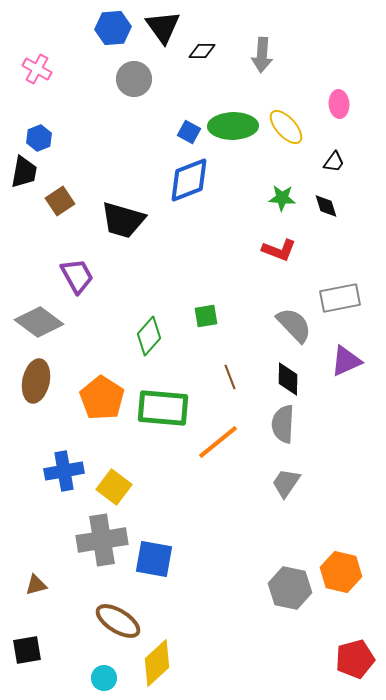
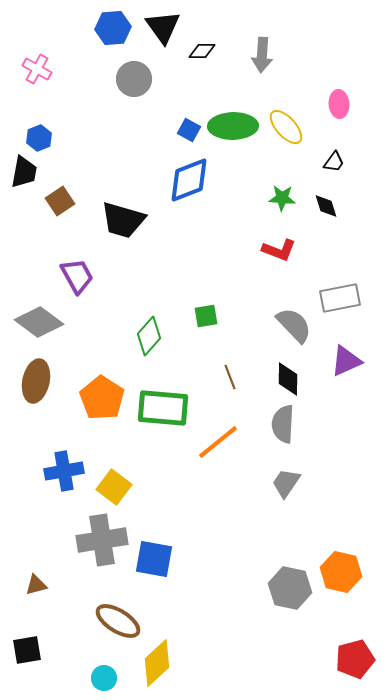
blue square at (189, 132): moved 2 px up
